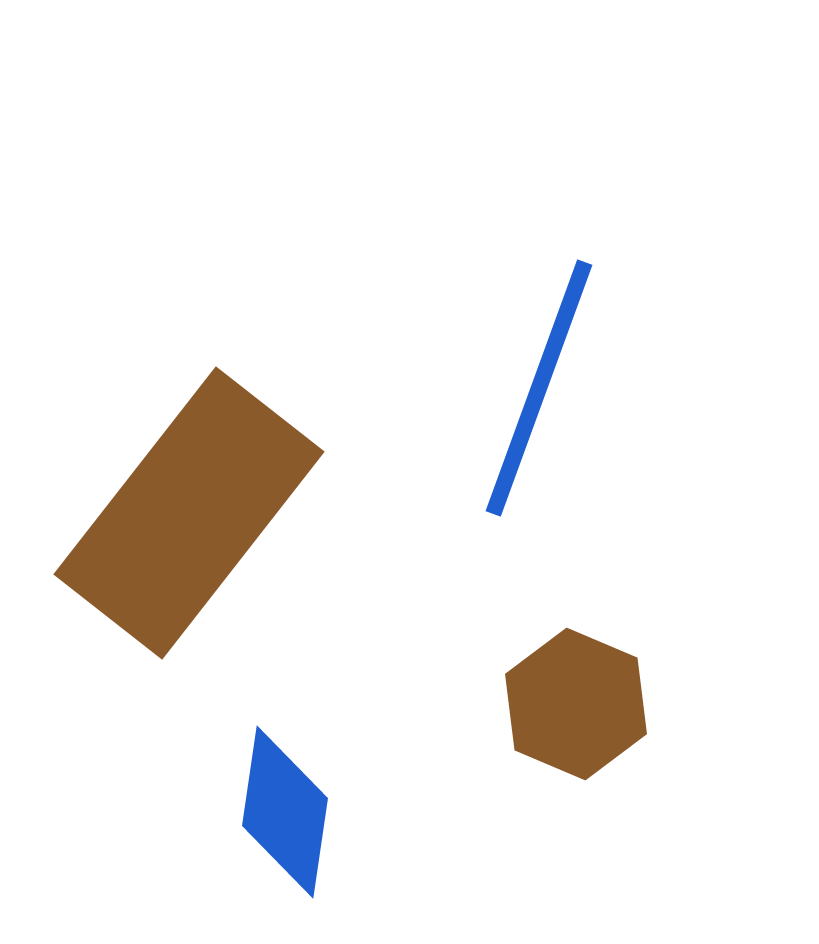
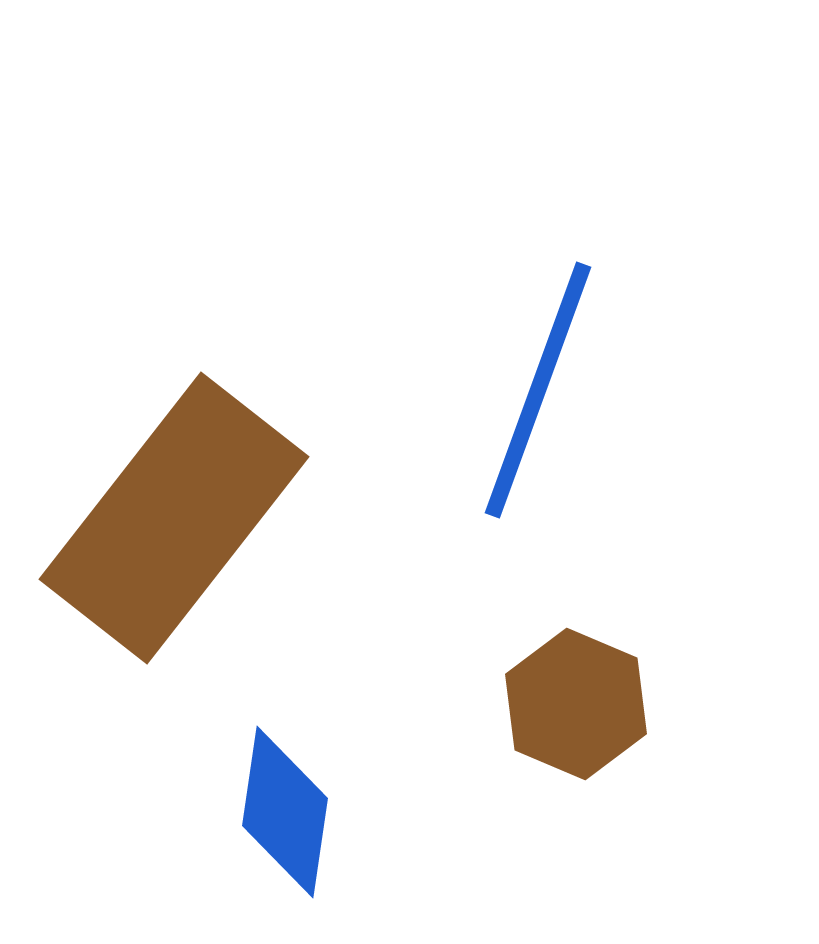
blue line: moved 1 px left, 2 px down
brown rectangle: moved 15 px left, 5 px down
